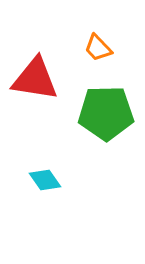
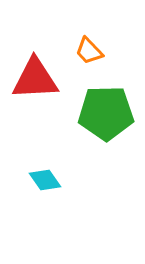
orange trapezoid: moved 9 px left, 3 px down
red triangle: rotated 12 degrees counterclockwise
